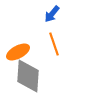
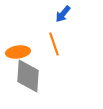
blue arrow: moved 11 px right
orange ellipse: rotated 20 degrees clockwise
